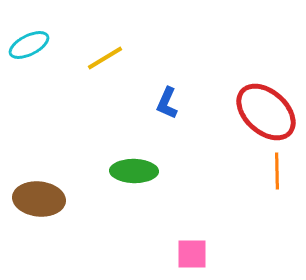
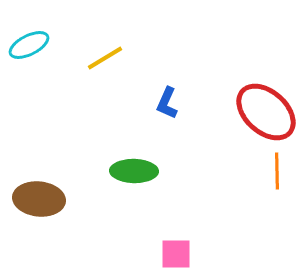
pink square: moved 16 px left
